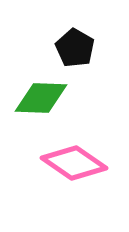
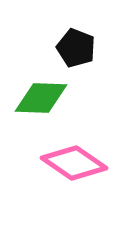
black pentagon: moved 1 px right; rotated 9 degrees counterclockwise
